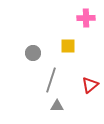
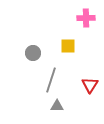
red triangle: rotated 18 degrees counterclockwise
